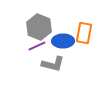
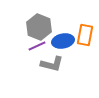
orange rectangle: moved 1 px right, 2 px down
blue ellipse: rotated 10 degrees counterclockwise
gray L-shape: moved 1 px left
